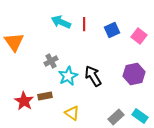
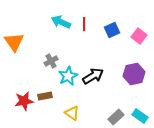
black arrow: rotated 90 degrees clockwise
red star: rotated 30 degrees clockwise
